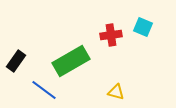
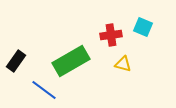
yellow triangle: moved 7 px right, 28 px up
